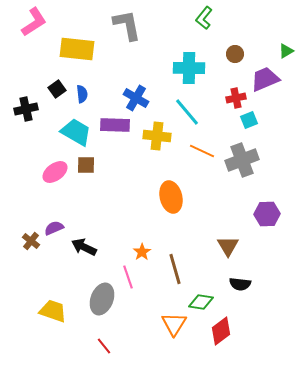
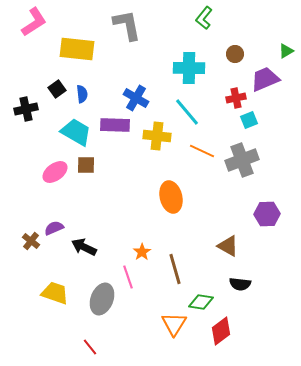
brown triangle: rotated 30 degrees counterclockwise
yellow trapezoid: moved 2 px right, 18 px up
red line: moved 14 px left, 1 px down
